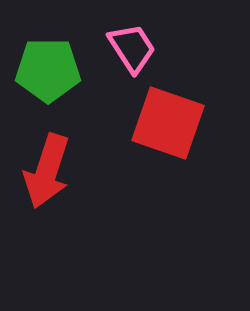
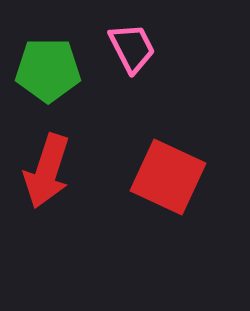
pink trapezoid: rotated 6 degrees clockwise
red square: moved 54 px down; rotated 6 degrees clockwise
